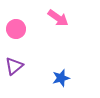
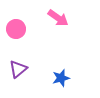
purple triangle: moved 4 px right, 3 px down
